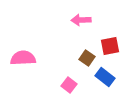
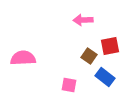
pink arrow: moved 2 px right
brown square: moved 2 px right, 2 px up
pink square: rotated 28 degrees counterclockwise
